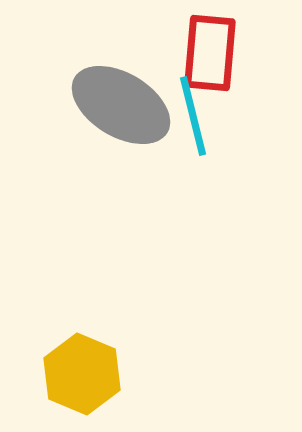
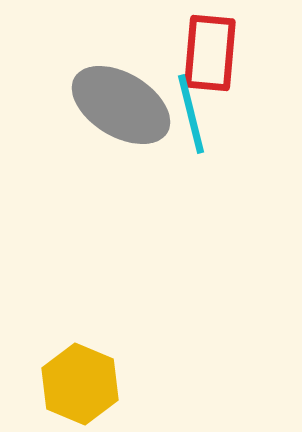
cyan line: moved 2 px left, 2 px up
yellow hexagon: moved 2 px left, 10 px down
